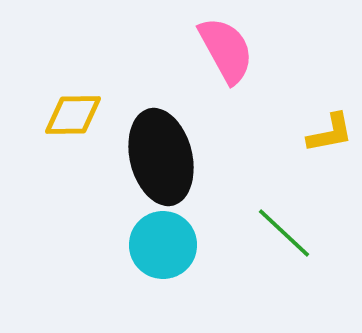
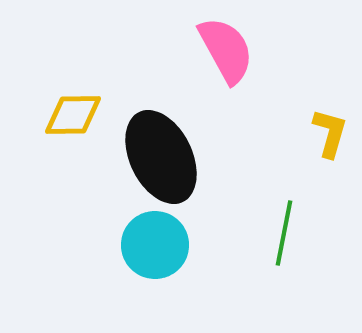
yellow L-shape: rotated 63 degrees counterclockwise
black ellipse: rotated 12 degrees counterclockwise
green line: rotated 58 degrees clockwise
cyan circle: moved 8 px left
